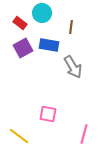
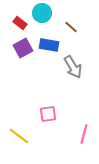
brown line: rotated 56 degrees counterclockwise
pink square: rotated 18 degrees counterclockwise
